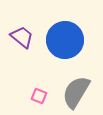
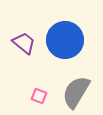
purple trapezoid: moved 2 px right, 6 px down
